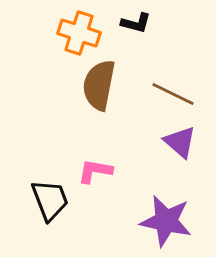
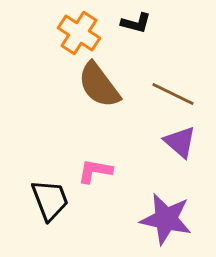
orange cross: rotated 15 degrees clockwise
brown semicircle: rotated 48 degrees counterclockwise
purple star: moved 2 px up
